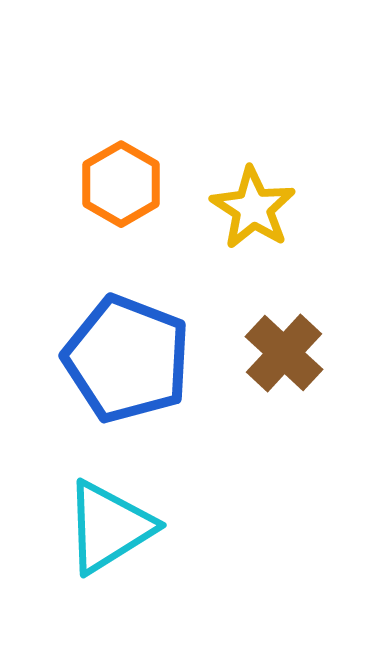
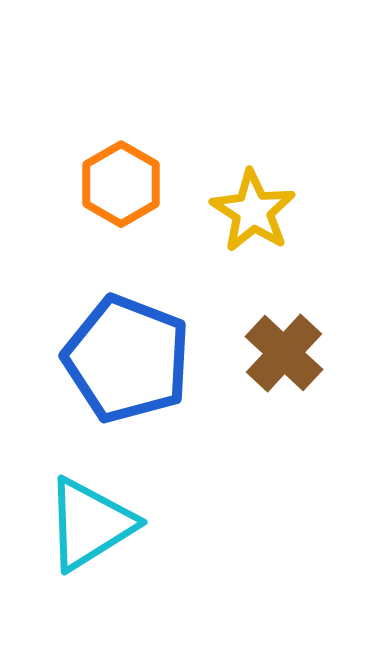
yellow star: moved 3 px down
cyan triangle: moved 19 px left, 3 px up
